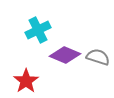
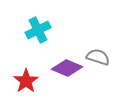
purple diamond: moved 2 px right, 13 px down
